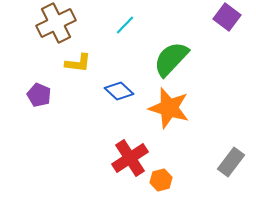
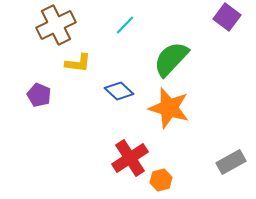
brown cross: moved 2 px down
gray rectangle: rotated 24 degrees clockwise
